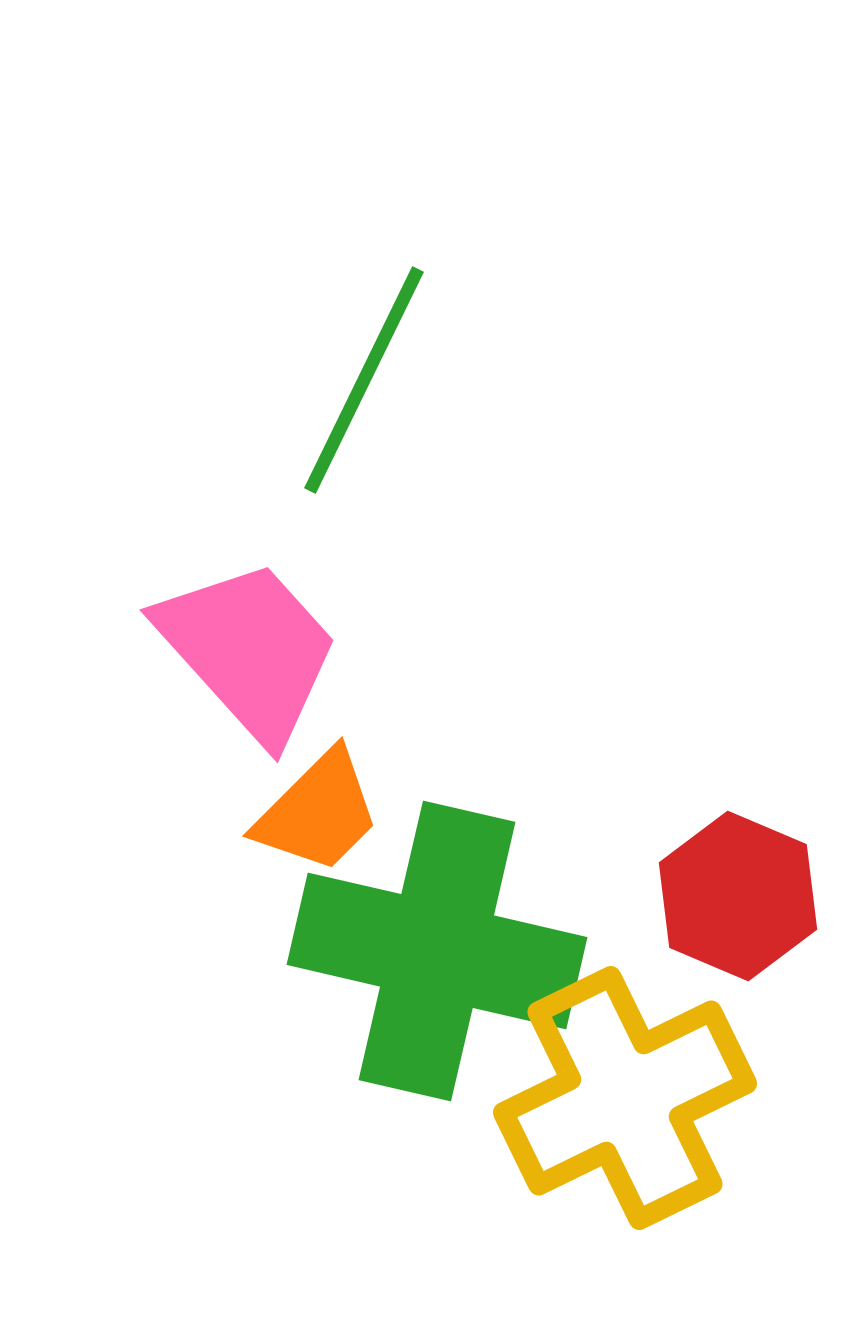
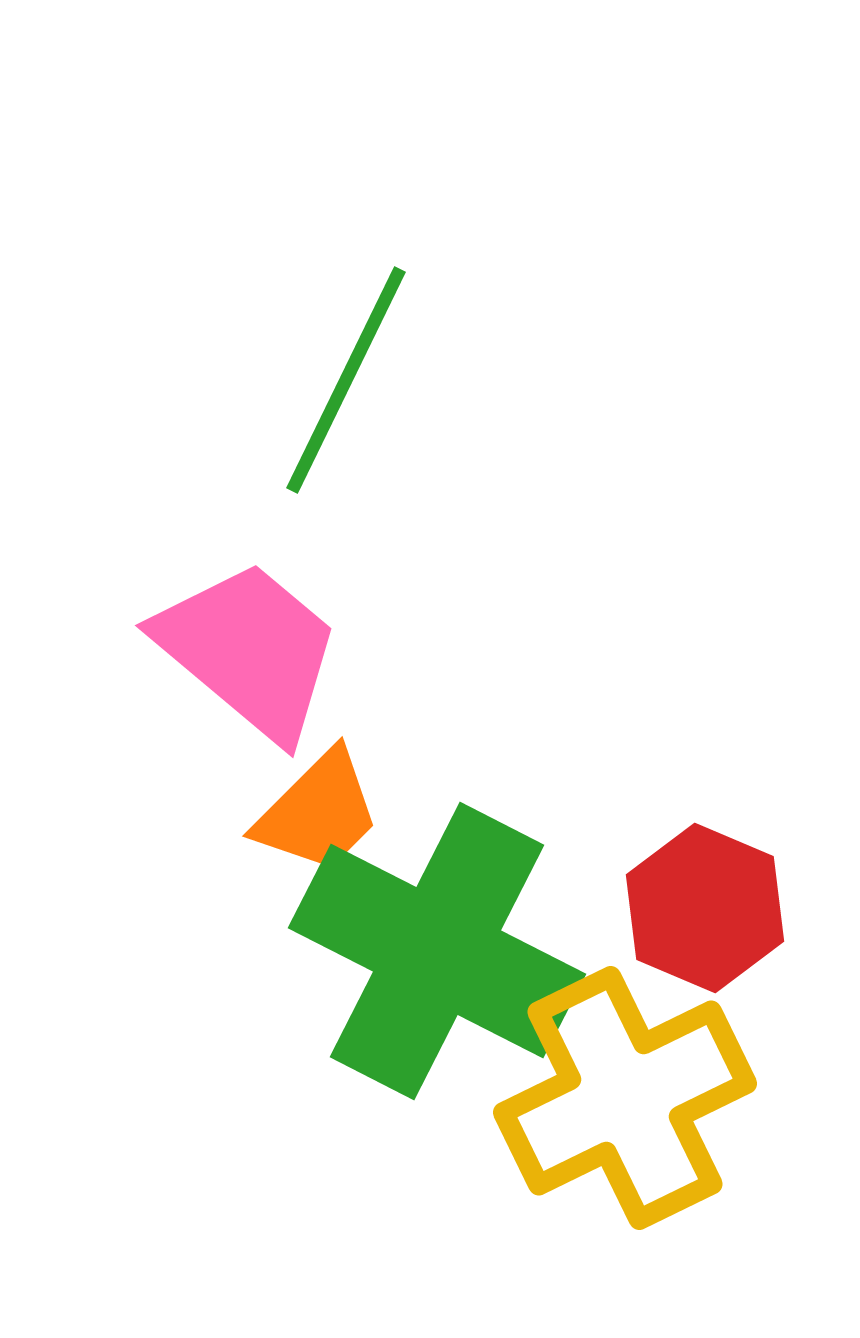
green line: moved 18 px left
pink trapezoid: rotated 8 degrees counterclockwise
red hexagon: moved 33 px left, 12 px down
green cross: rotated 14 degrees clockwise
